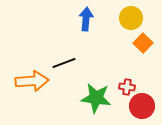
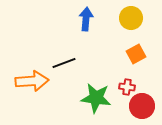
orange square: moved 7 px left, 11 px down; rotated 18 degrees clockwise
